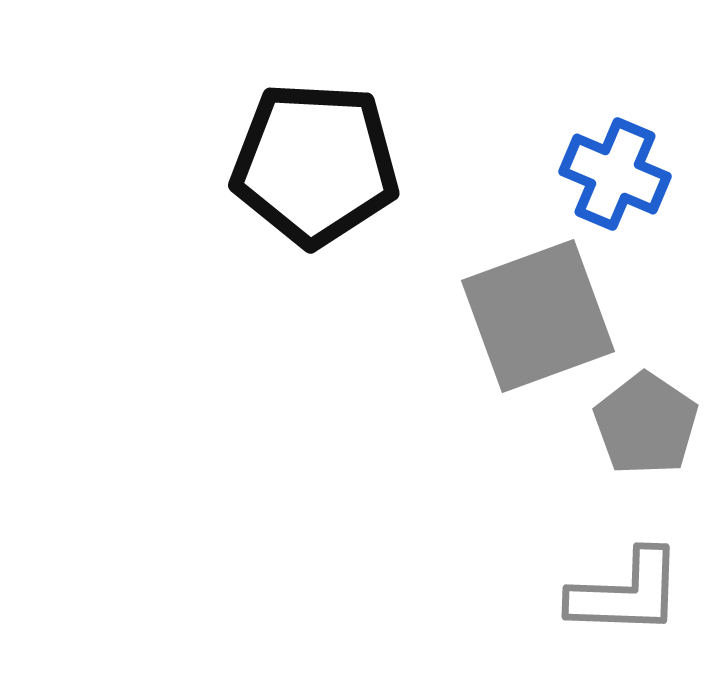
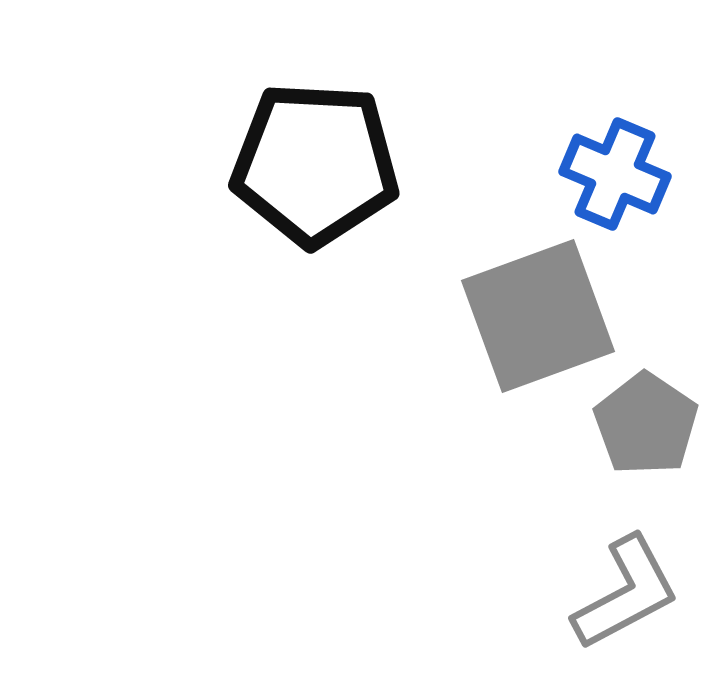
gray L-shape: rotated 30 degrees counterclockwise
